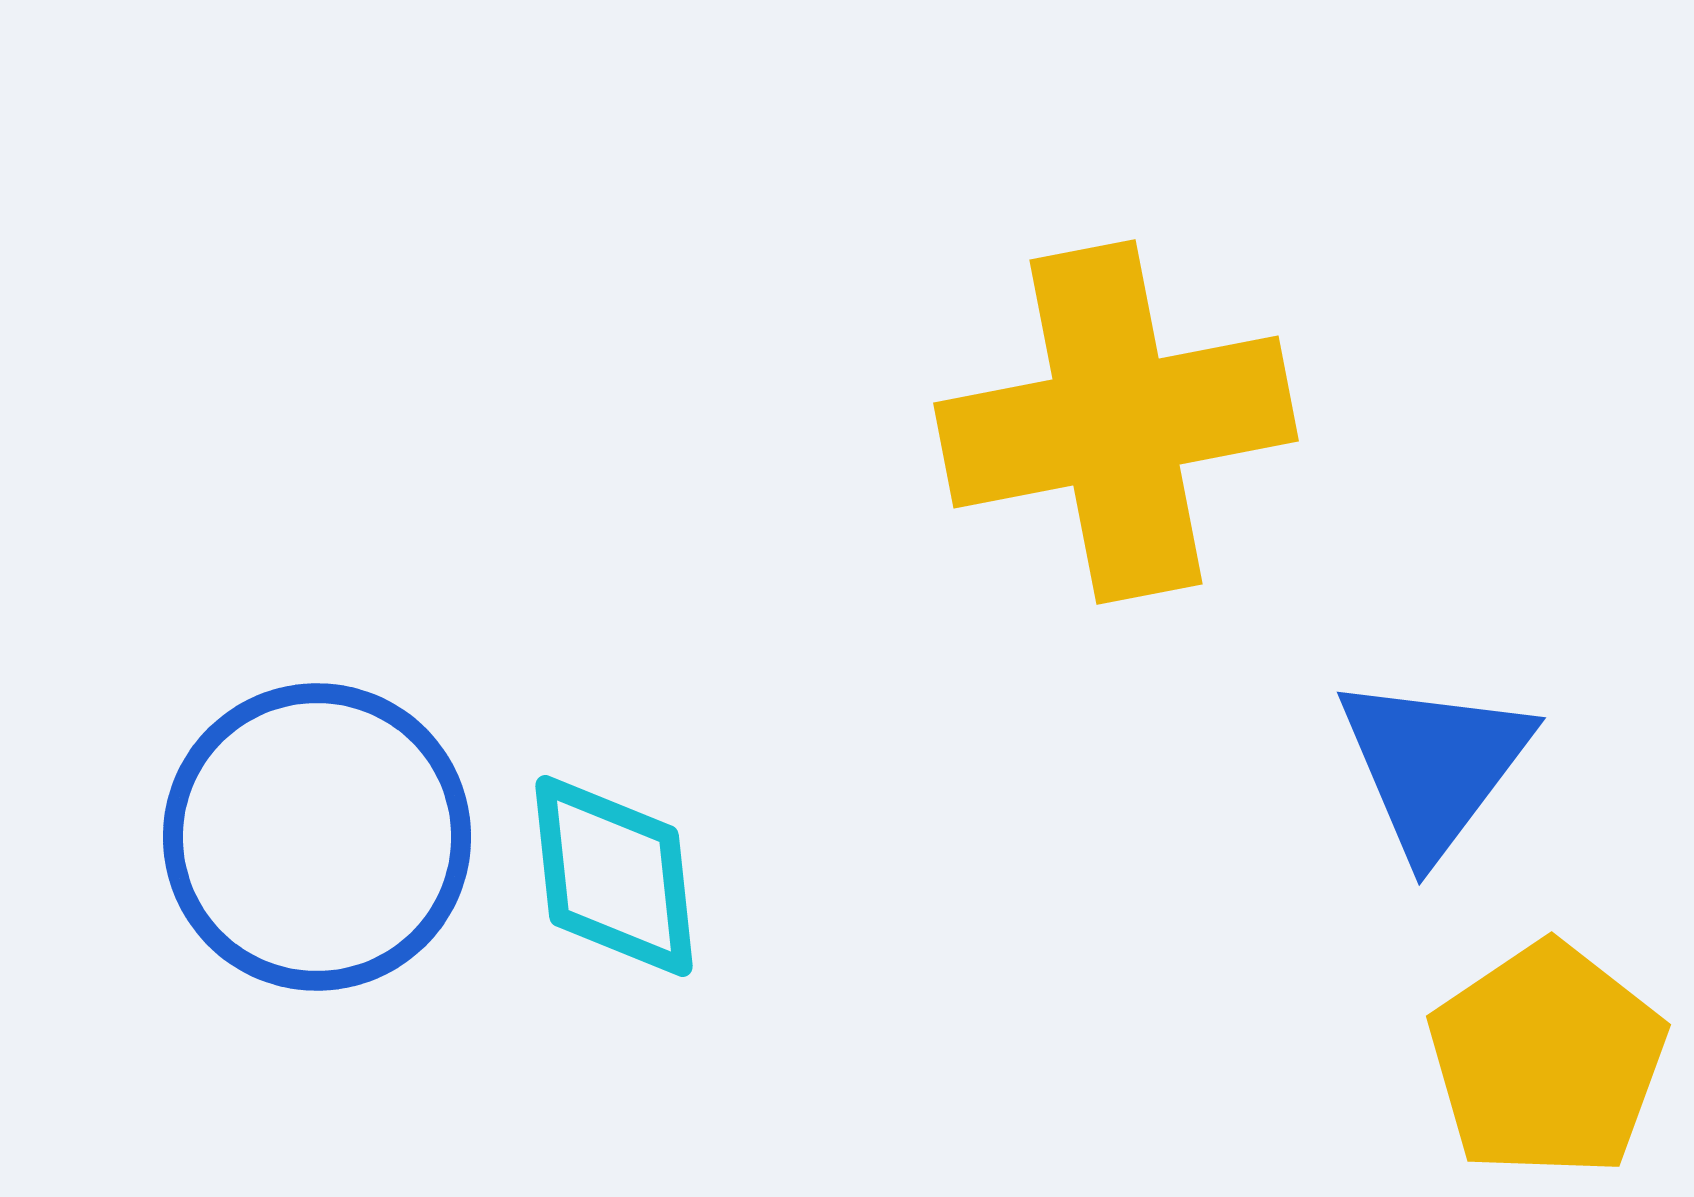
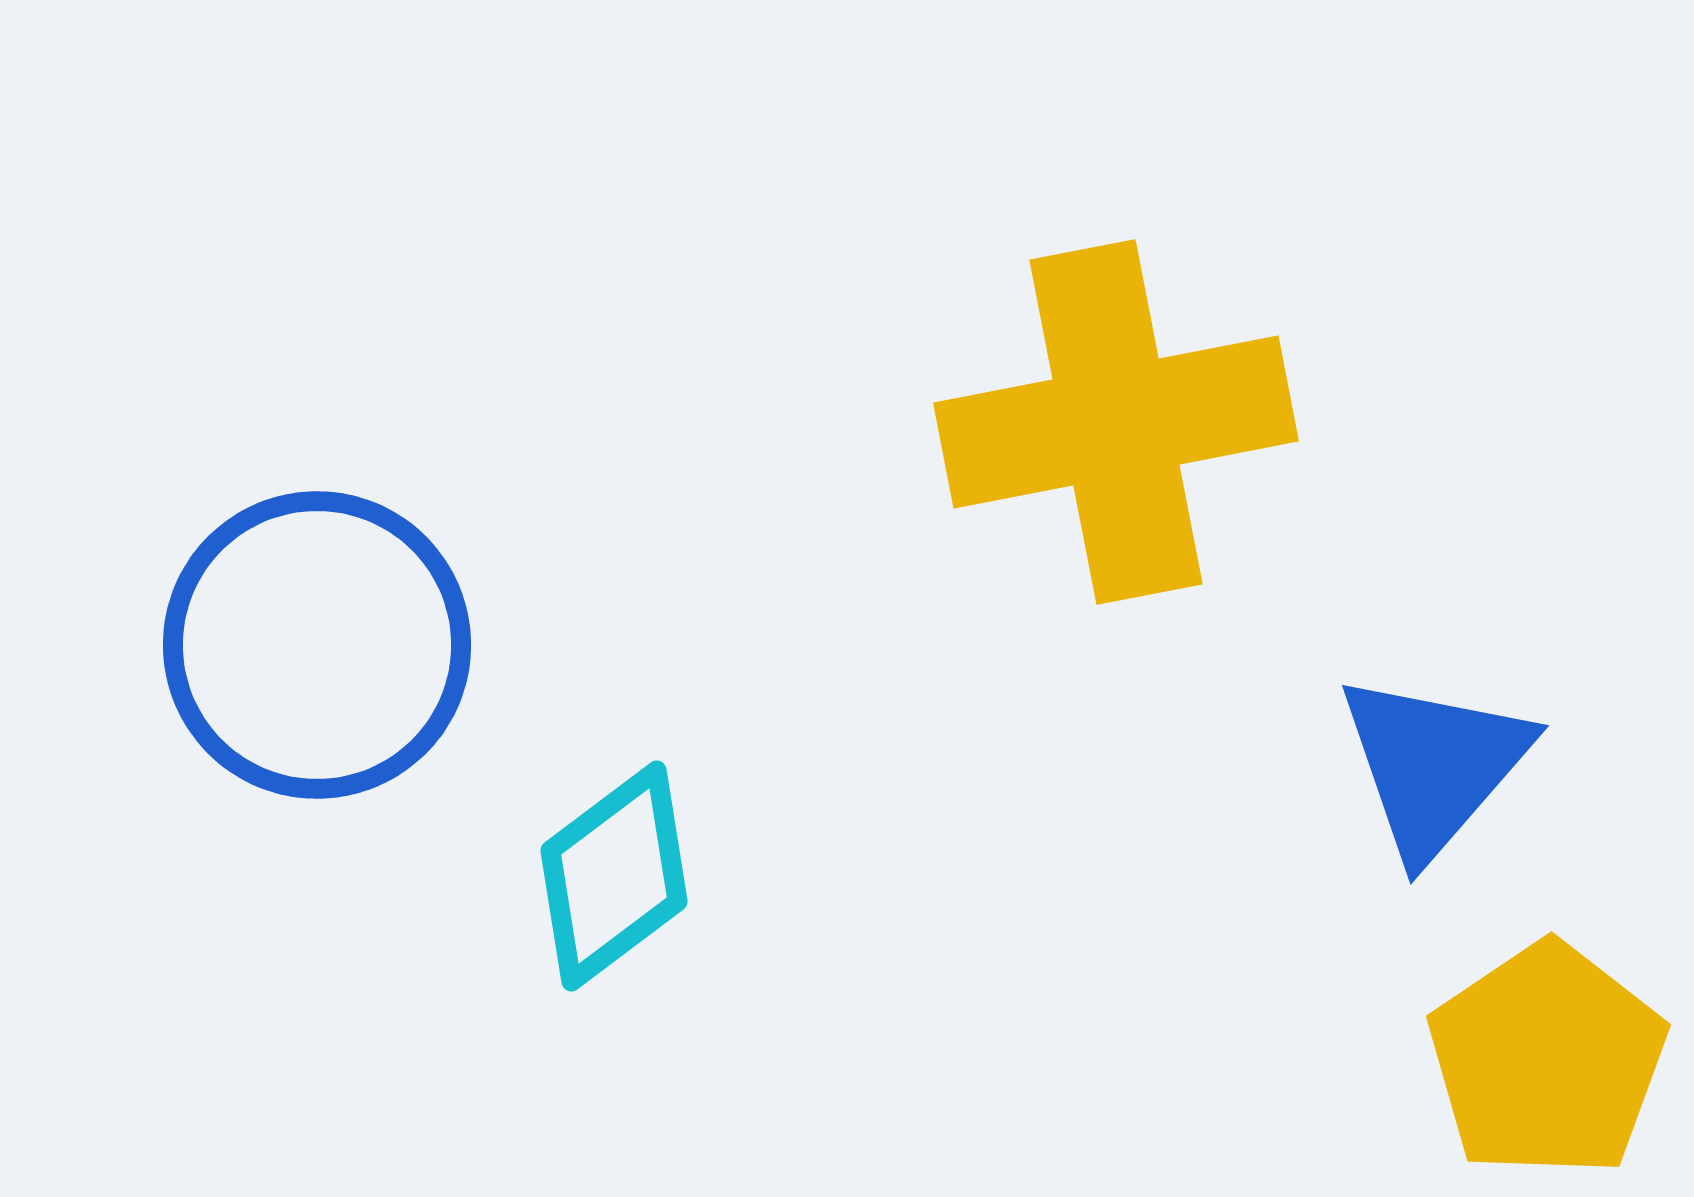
blue triangle: rotated 4 degrees clockwise
blue circle: moved 192 px up
cyan diamond: rotated 59 degrees clockwise
